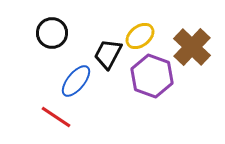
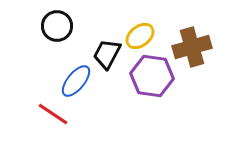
black circle: moved 5 px right, 7 px up
brown cross: rotated 30 degrees clockwise
black trapezoid: moved 1 px left
purple hexagon: rotated 12 degrees counterclockwise
red line: moved 3 px left, 3 px up
